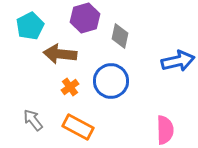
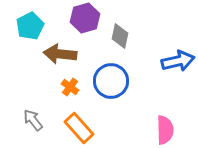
orange cross: rotated 18 degrees counterclockwise
orange rectangle: moved 1 px right, 1 px down; rotated 20 degrees clockwise
